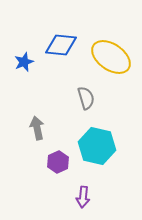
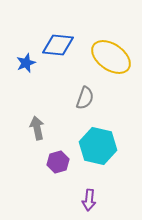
blue diamond: moved 3 px left
blue star: moved 2 px right, 1 px down
gray semicircle: moved 1 px left; rotated 35 degrees clockwise
cyan hexagon: moved 1 px right
purple hexagon: rotated 10 degrees clockwise
purple arrow: moved 6 px right, 3 px down
